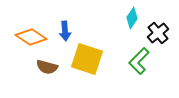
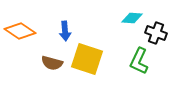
cyan diamond: rotated 60 degrees clockwise
black cross: moved 2 px left; rotated 30 degrees counterclockwise
orange diamond: moved 11 px left, 6 px up
green L-shape: rotated 20 degrees counterclockwise
brown semicircle: moved 5 px right, 4 px up
